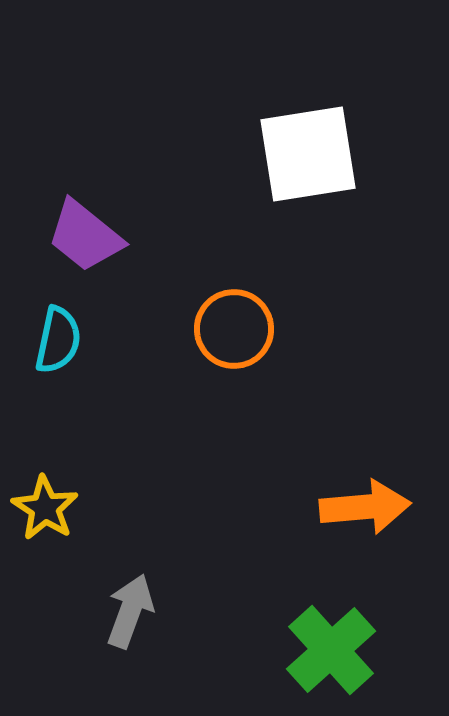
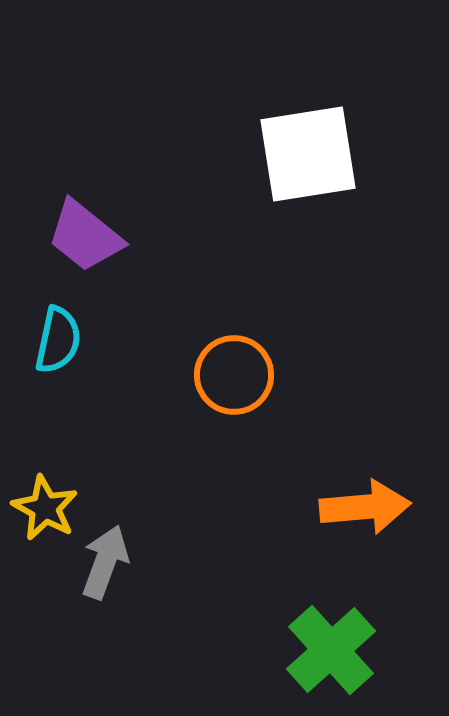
orange circle: moved 46 px down
yellow star: rotated 4 degrees counterclockwise
gray arrow: moved 25 px left, 49 px up
